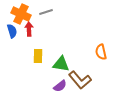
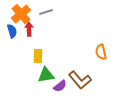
orange cross: rotated 24 degrees clockwise
green triangle: moved 15 px left, 11 px down; rotated 18 degrees counterclockwise
